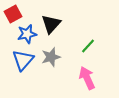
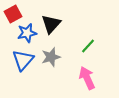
blue star: moved 1 px up
